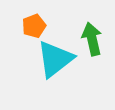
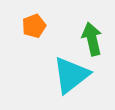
cyan triangle: moved 16 px right, 16 px down
